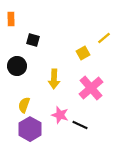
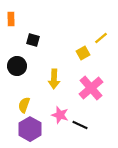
yellow line: moved 3 px left
